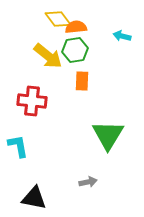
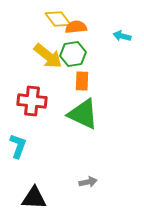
green hexagon: moved 2 px left, 4 px down
green triangle: moved 25 px left, 21 px up; rotated 36 degrees counterclockwise
cyan L-shape: rotated 30 degrees clockwise
black triangle: rotated 8 degrees counterclockwise
